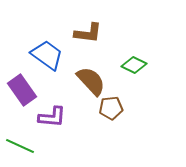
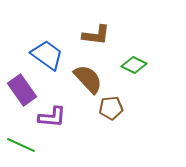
brown L-shape: moved 8 px right, 2 px down
brown semicircle: moved 3 px left, 2 px up
green line: moved 1 px right, 1 px up
